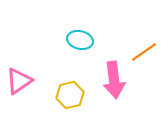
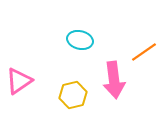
yellow hexagon: moved 3 px right
